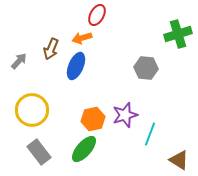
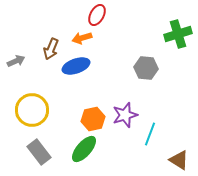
gray arrow: moved 3 px left; rotated 24 degrees clockwise
blue ellipse: rotated 48 degrees clockwise
